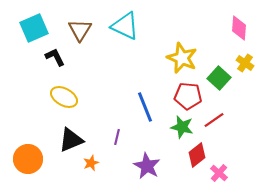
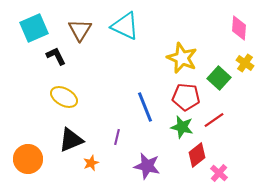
black L-shape: moved 1 px right, 1 px up
red pentagon: moved 2 px left, 1 px down
purple star: rotated 16 degrees counterclockwise
